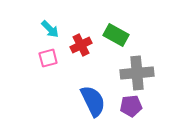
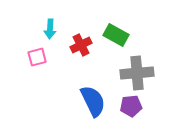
cyan arrow: rotated 48 degrees clockwise
pink square: moved 11 px left, 1 px up
